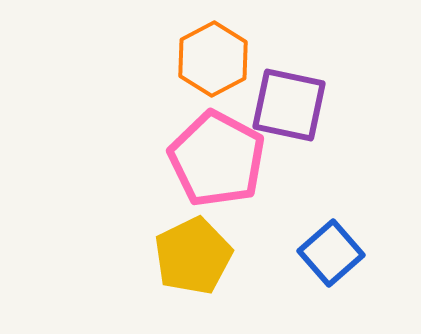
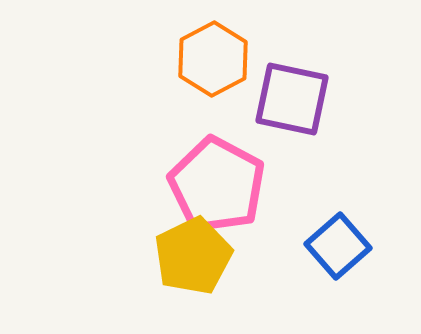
purple square: moved 3 px right, 6 px up
pink pentagon: moved 26 px down
blue square: moved 7 px right, 7 px up
